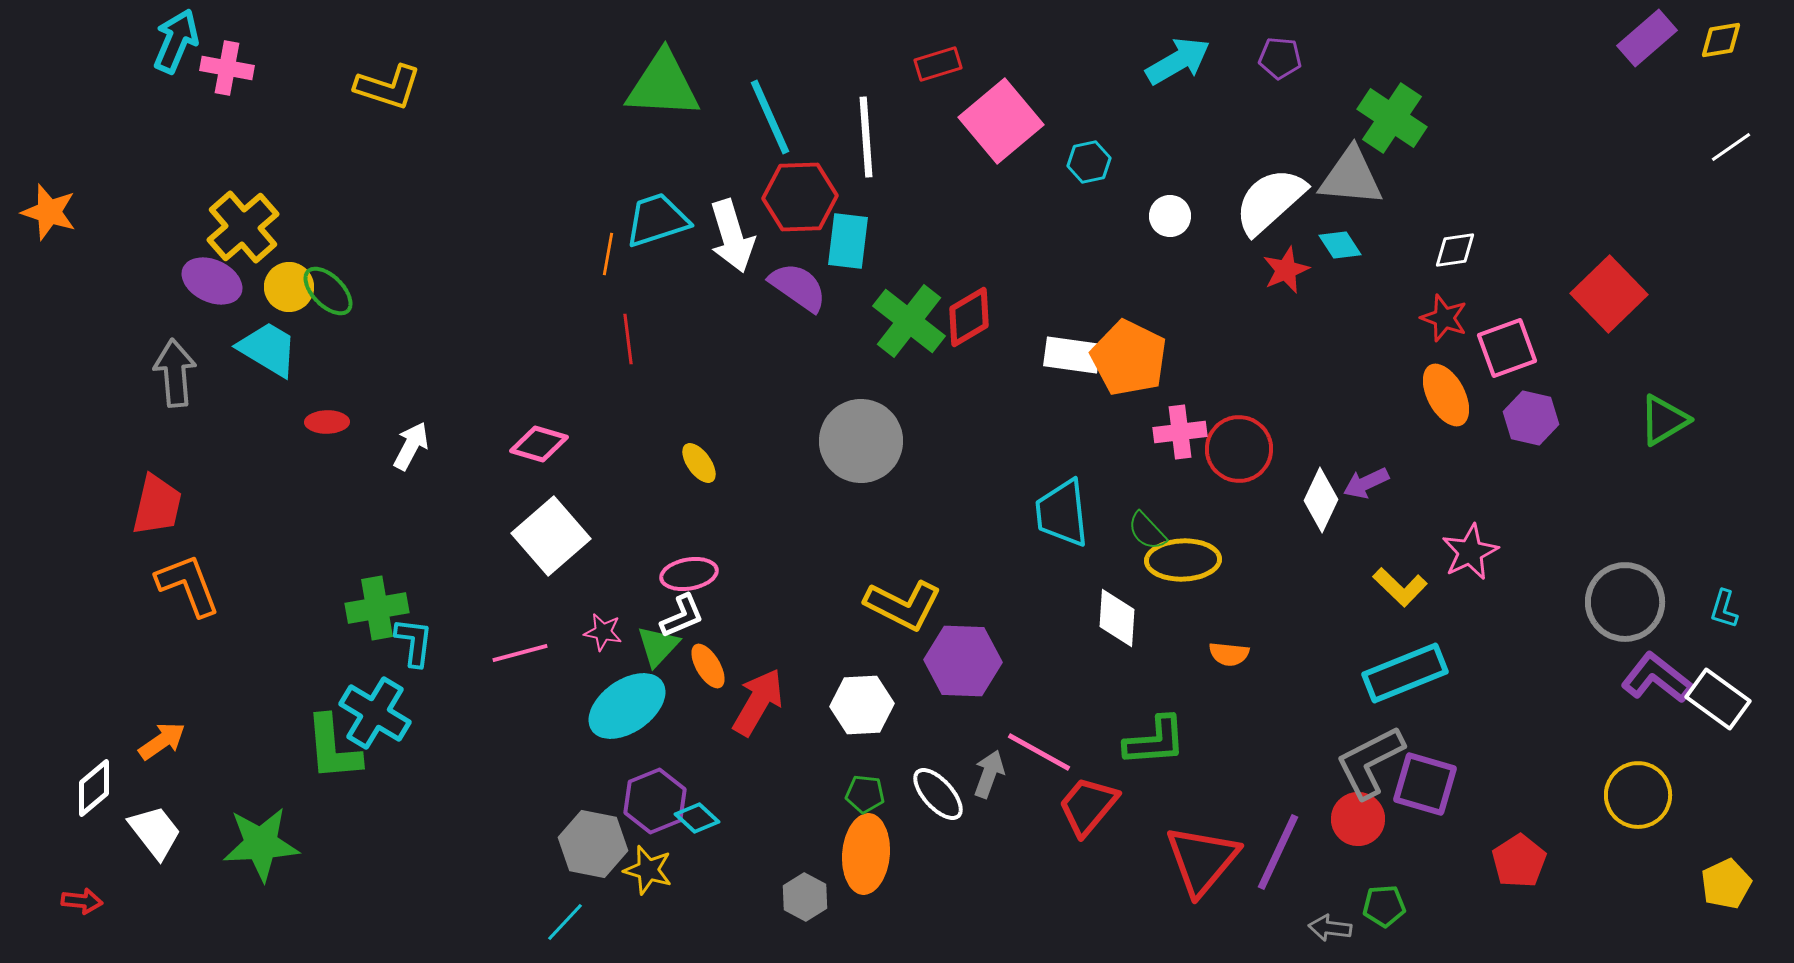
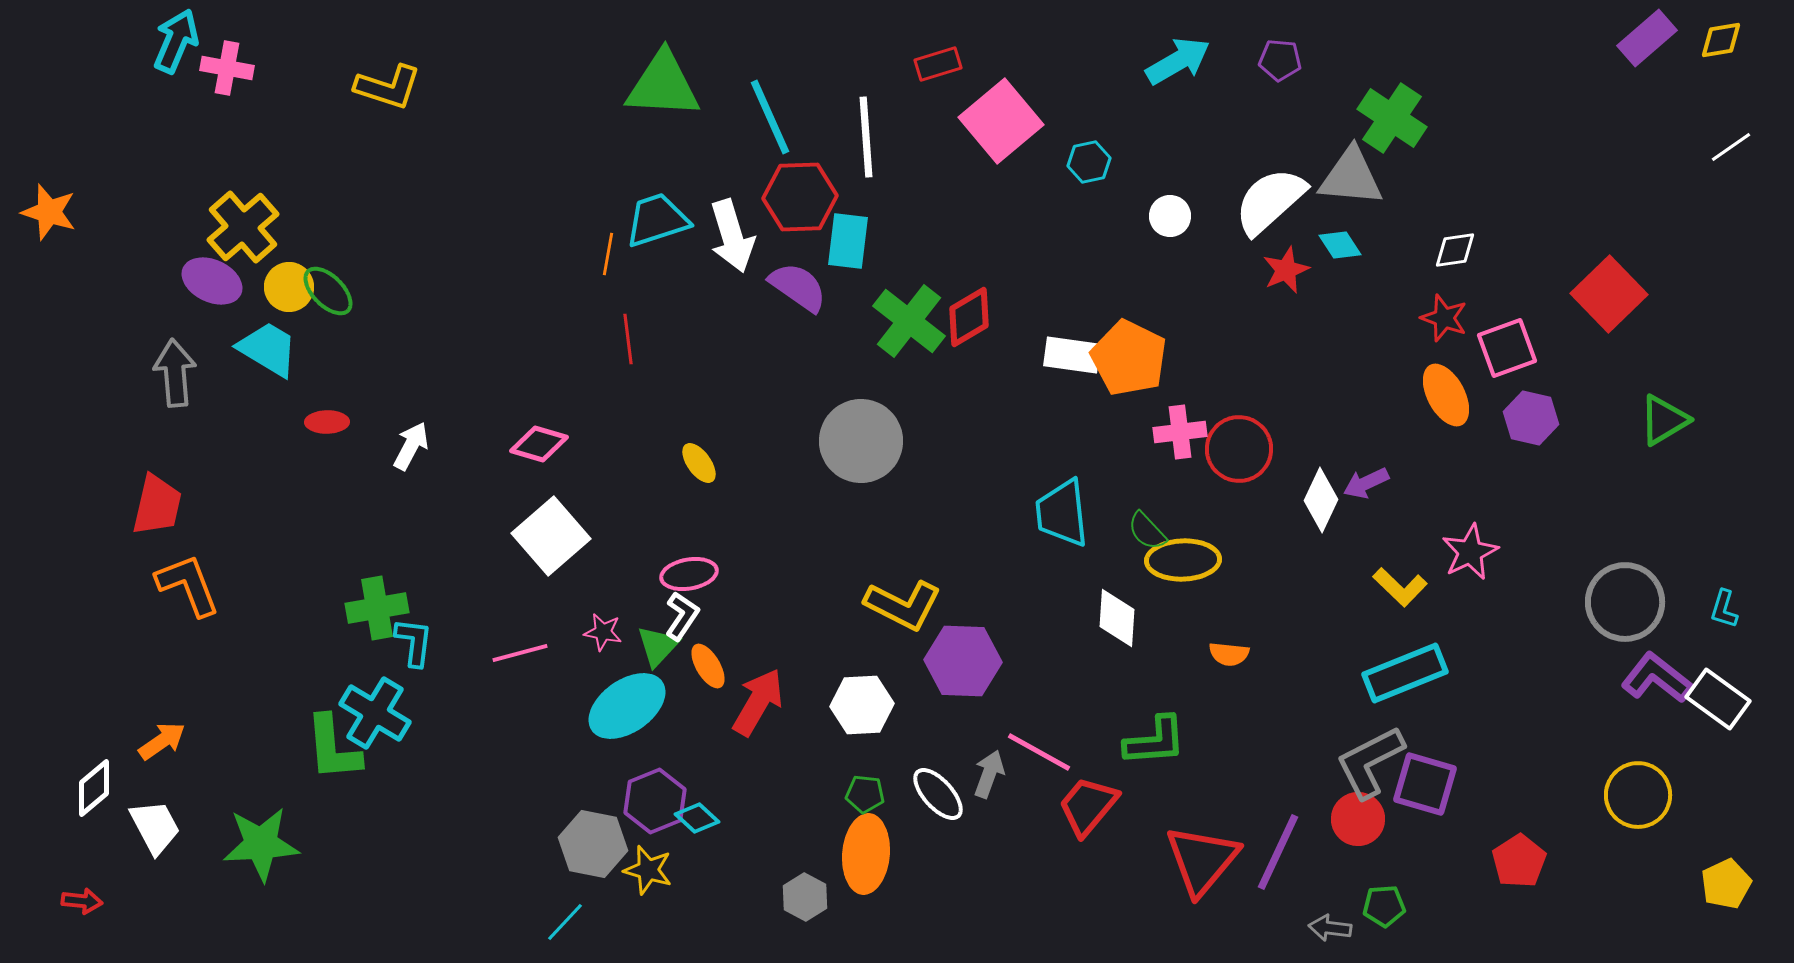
purple pentagon at (1280, 58): moved 2 px down
white L-shape at (682, 616): rotated 33 degrees counterclockwise
white trapezoid at (155, 832): moved 5 px up; rotated 10 degrees clockwise
